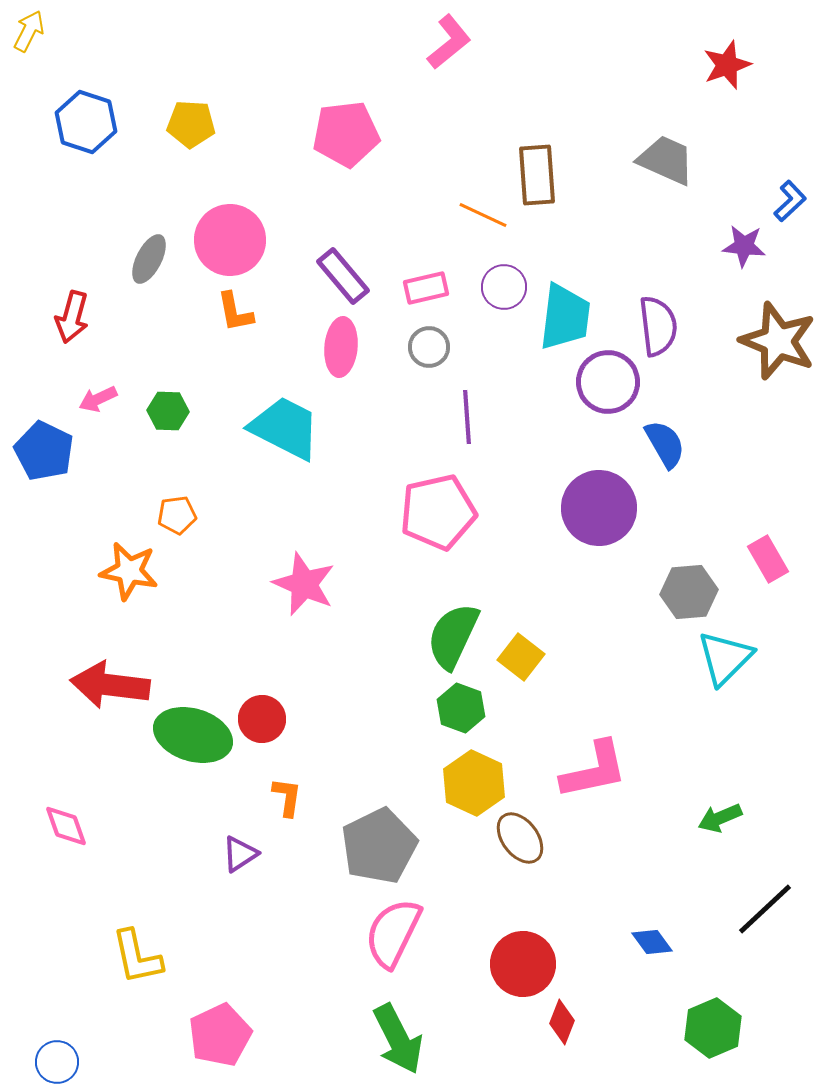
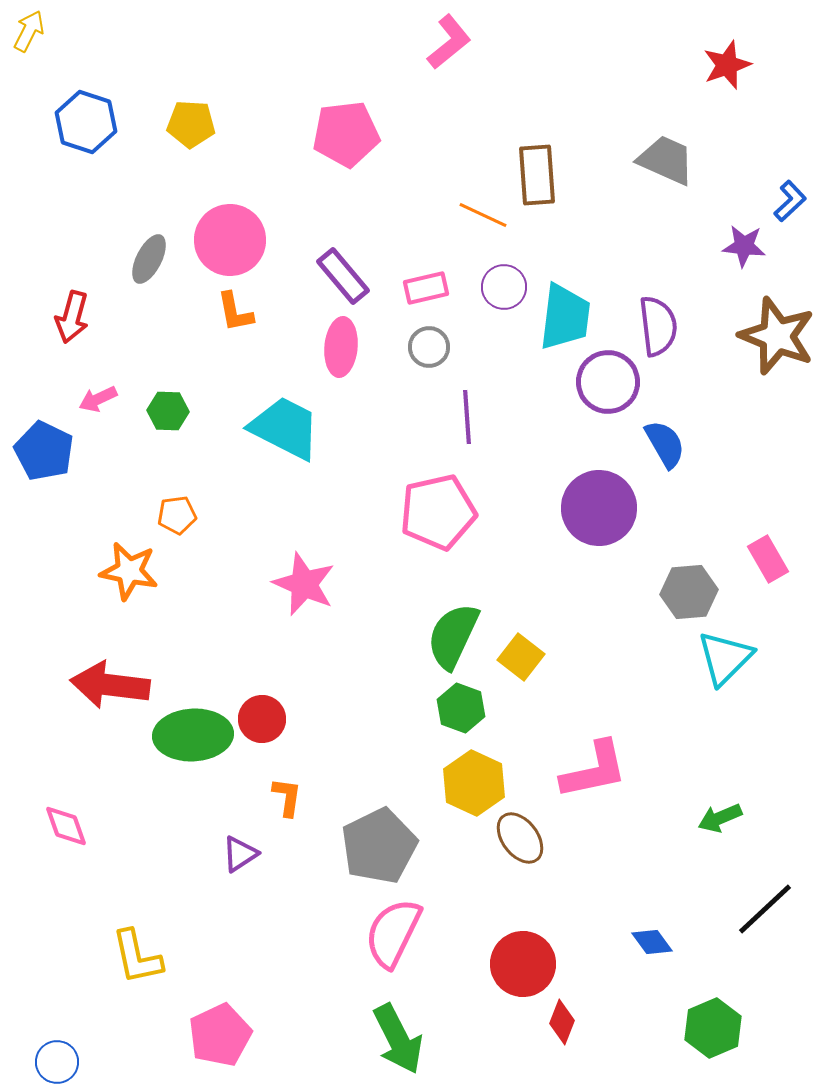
brown star at (778, 341): moved 1 px left, 5 px up
green ellipse at (193, 735): rotated 20 degrees counterclockwise
